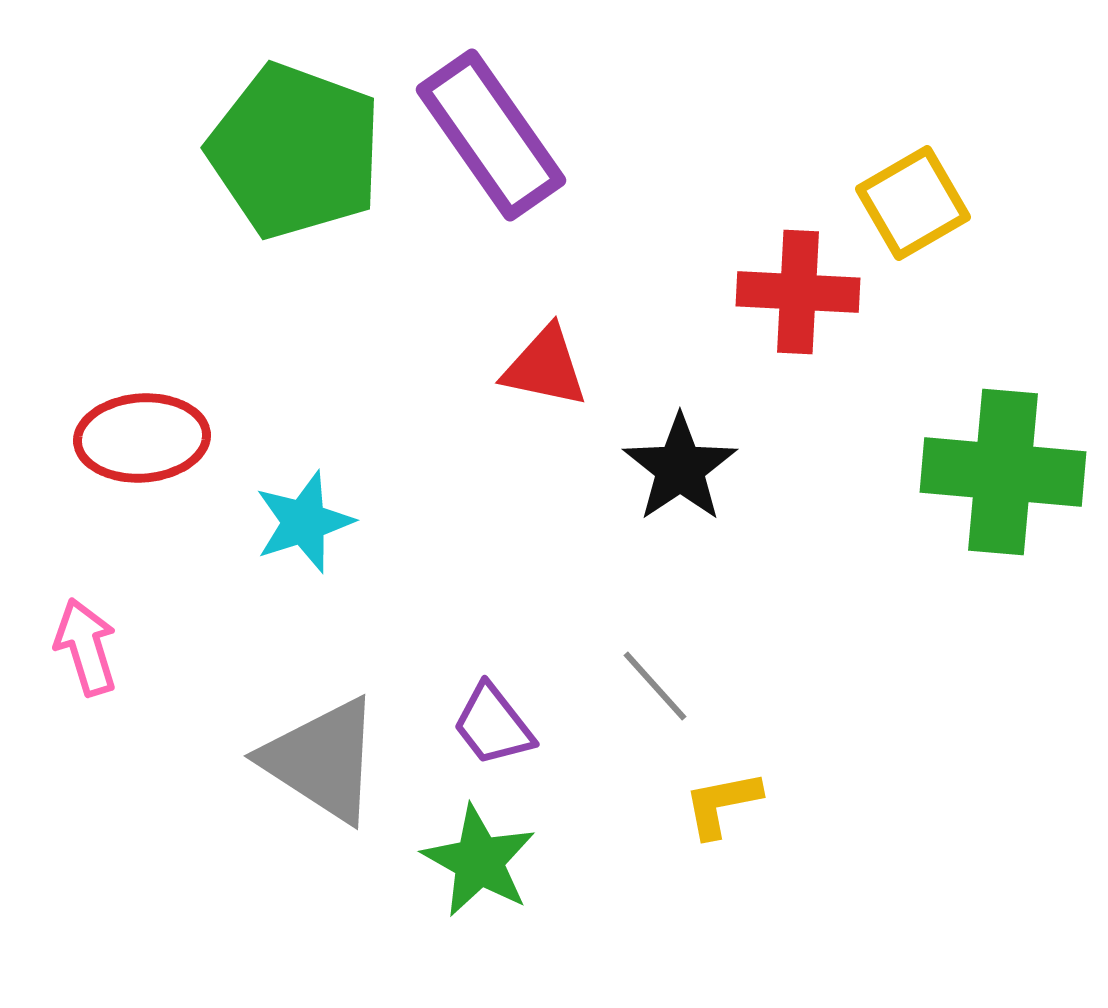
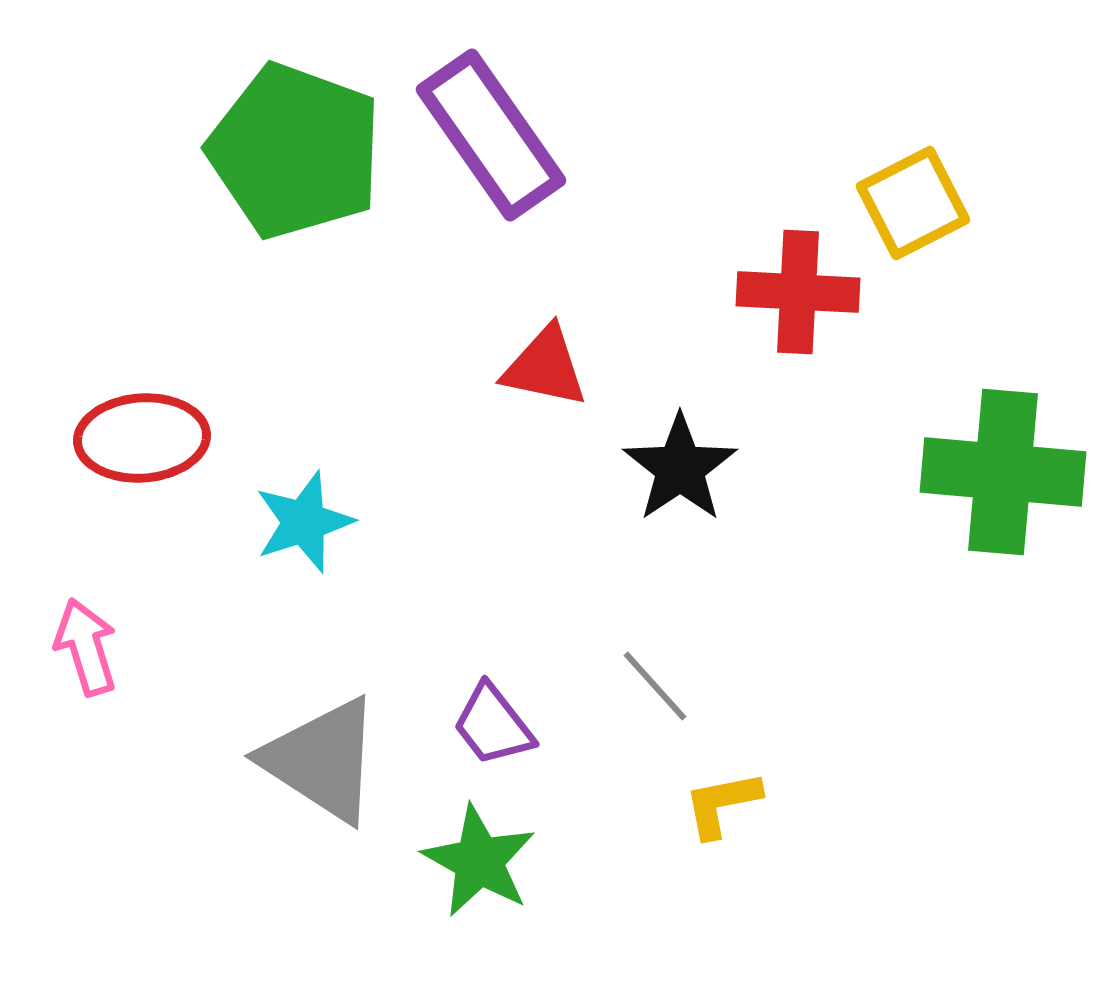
yellow square: rotated 3 degrees clockwise
